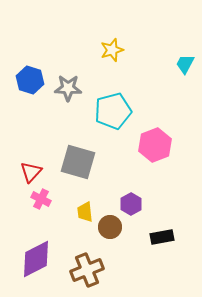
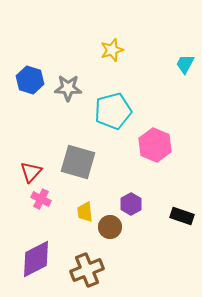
pink hexagon: rotated 16 degrees counterclockwise
black rectangle: moved 20 px right, 21 px up; rotated 30 degrees clockwise
